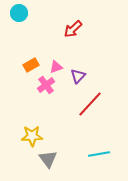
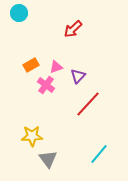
pink cross: rotated 18 degrees counterclockwise
red line: moved 2 px left
cyan line: rotated 40 degrees counterclockwise
